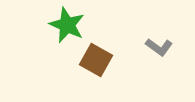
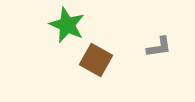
gray L-shape: rotated 44 degrees counterclockwise
